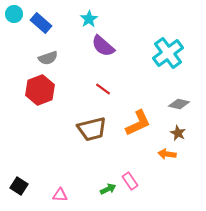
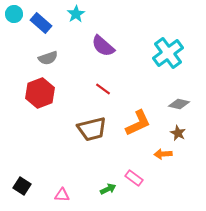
cyan star: moved 13 px left, 5 px up
red hexagon: moved 3 px down
orange arrow: moved 4 px left; rotated 12 degrees counterclockwise
pink rectangle: moved 4 px right, 3 px up; rotated 18 degrees counterclockwise
black square: moved 3 px right
pink triangle: moved 2 px right
